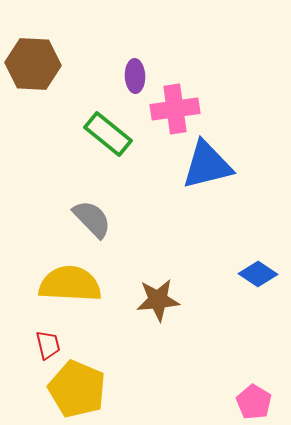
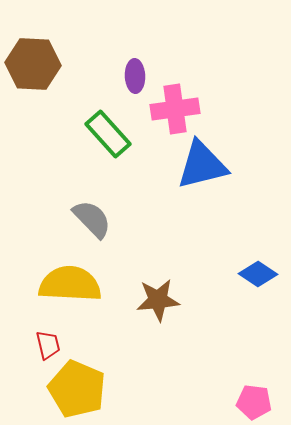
green rectangle: rotated 9 degrees clockwise
blue triangle: moved 5 px left
pink pentagon: rotated 24 degrees counterclockwise
